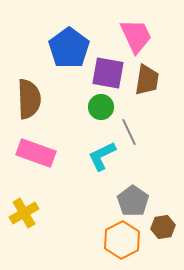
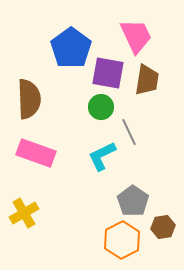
blue pentagon: moved 2 px right
